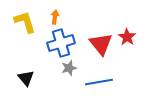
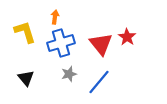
yellow L-shape: moved 10 px down
gray star: moved 6 px down
blue line: rotated 40 degrees counterclockwise
